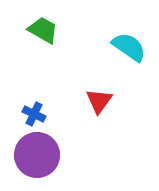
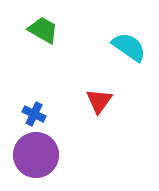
purple circle: moved 1 px left
